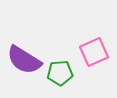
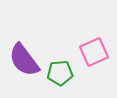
purple semicircle: rotated 21 degrees clockwise
